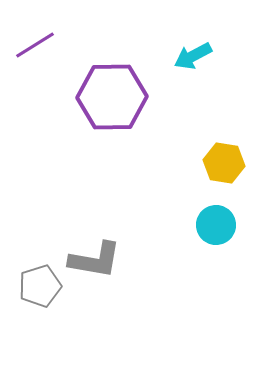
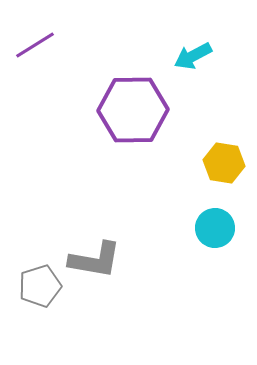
purple hexagon: moved 21 px right, 13 px down
cyan circle: moved 1 px left, 3 px down
